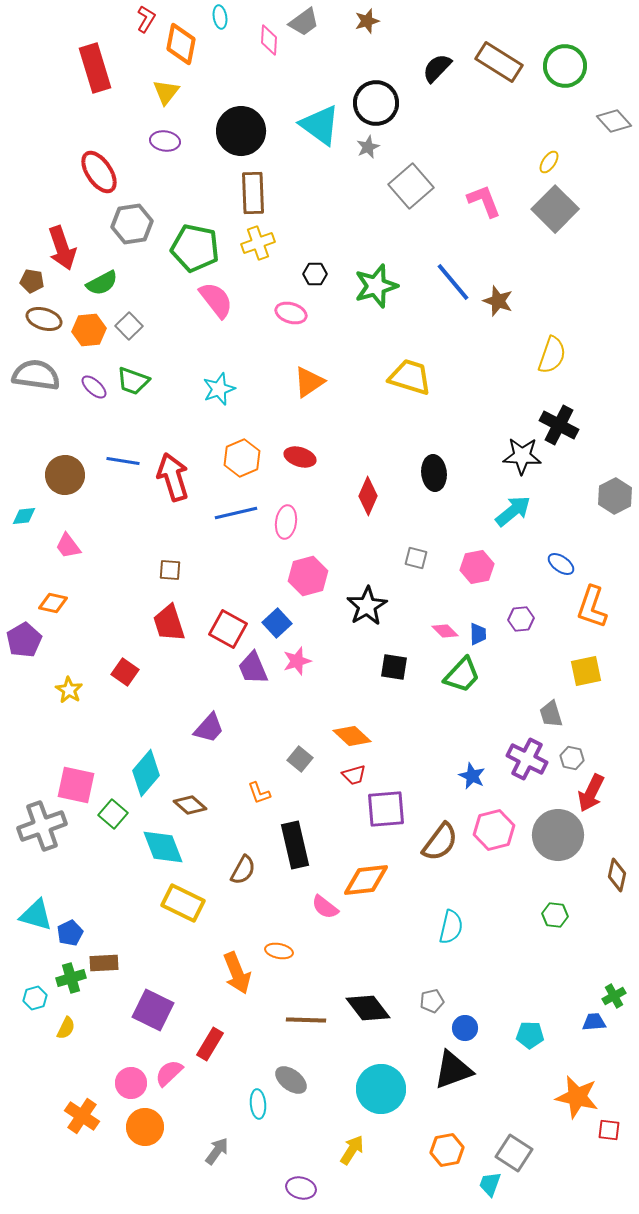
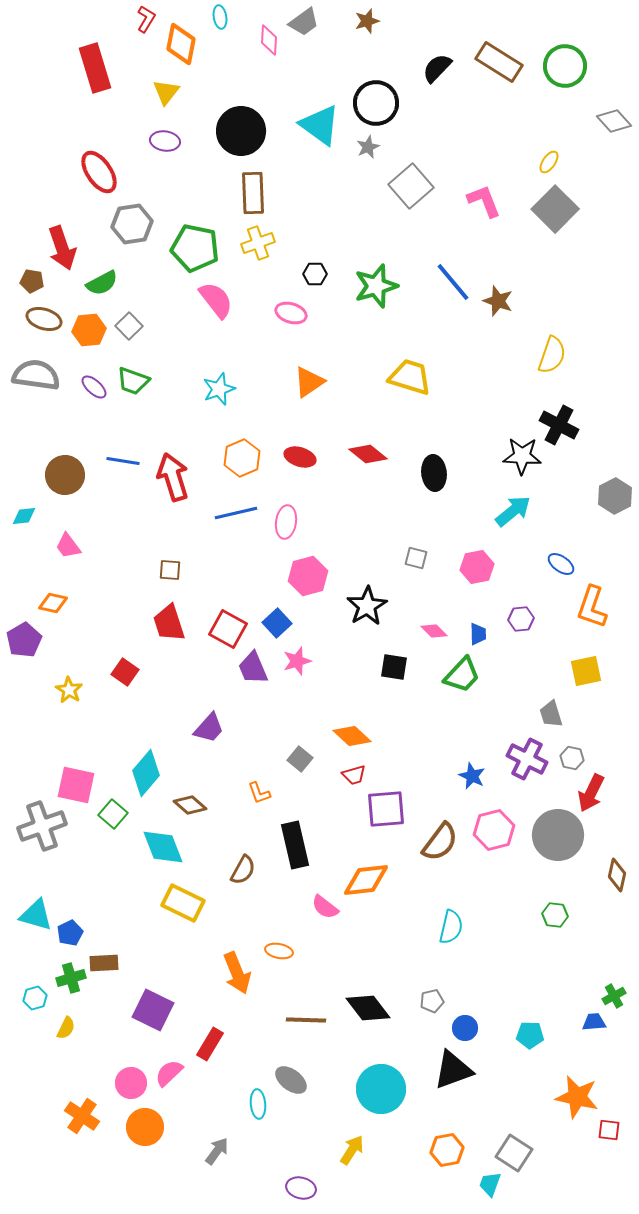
red diamond at (368, 496): moved 42 px up; rotated 75 degrees counterclockwise
pink diamond at (445, 631): moved 11 px left
